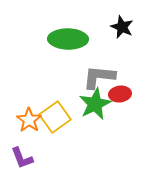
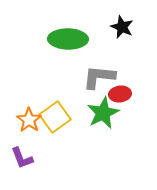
green star: moved 8 px right, 9 px down
